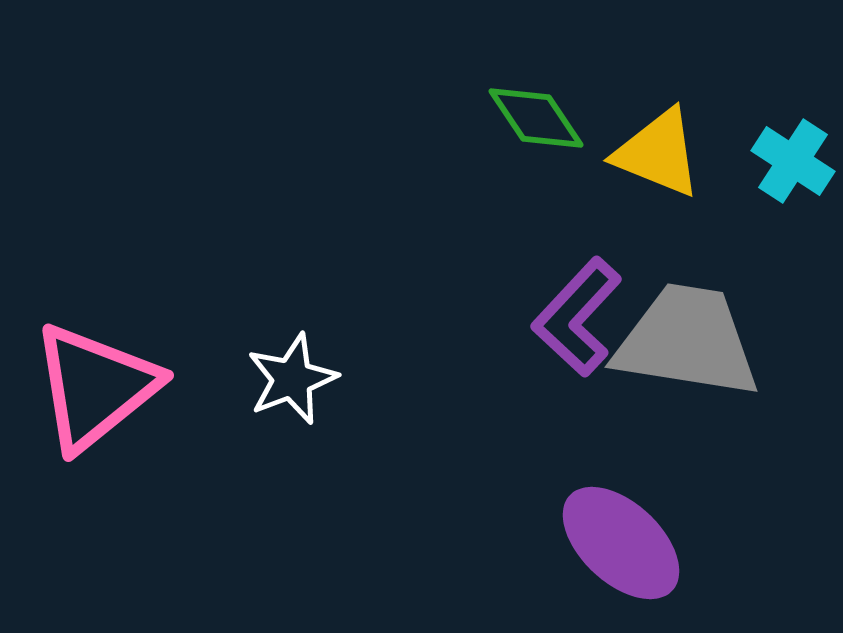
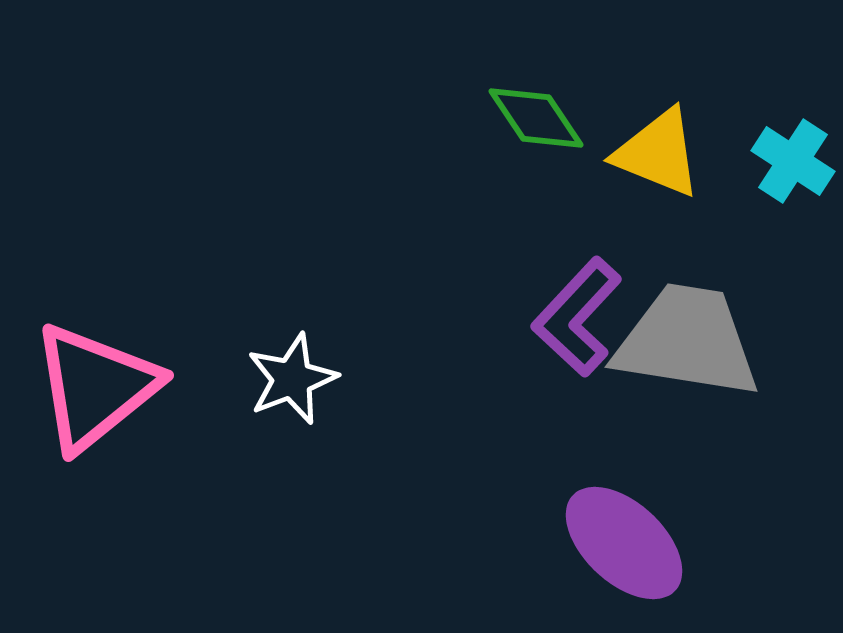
purple ellipse: moved 3 px right
